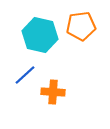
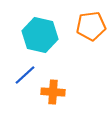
orange pentagon: moved 10 px right
